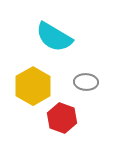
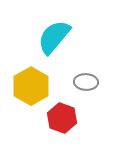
cyan semicircle: rotated 99 degrees clockwise
yellow hexagon: moved 2 px left
